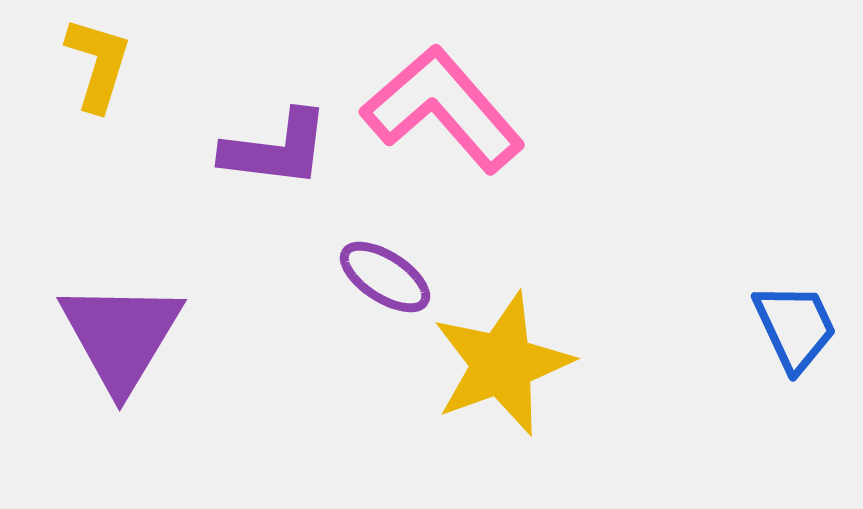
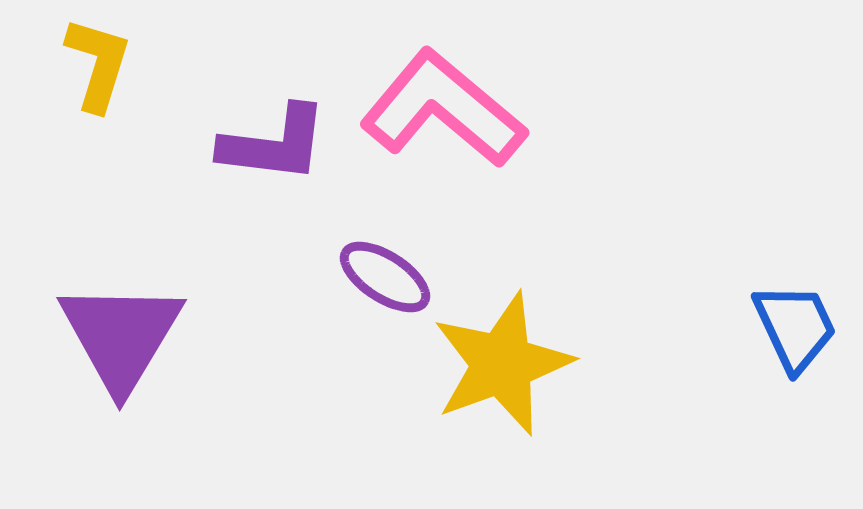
pink L-shape: rotated 9 degrees counterclockwise
purple L-shape: moved 2 px left, 5 px up
